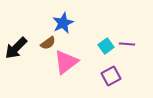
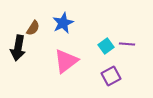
brown semicircle: moved 15 px left, 15 px up; rotated 21 degrees counterclockwise
black arrow: moved 2 px right; rotated 35 degrees counterclockwise
pink triangle: moved 1 px up
